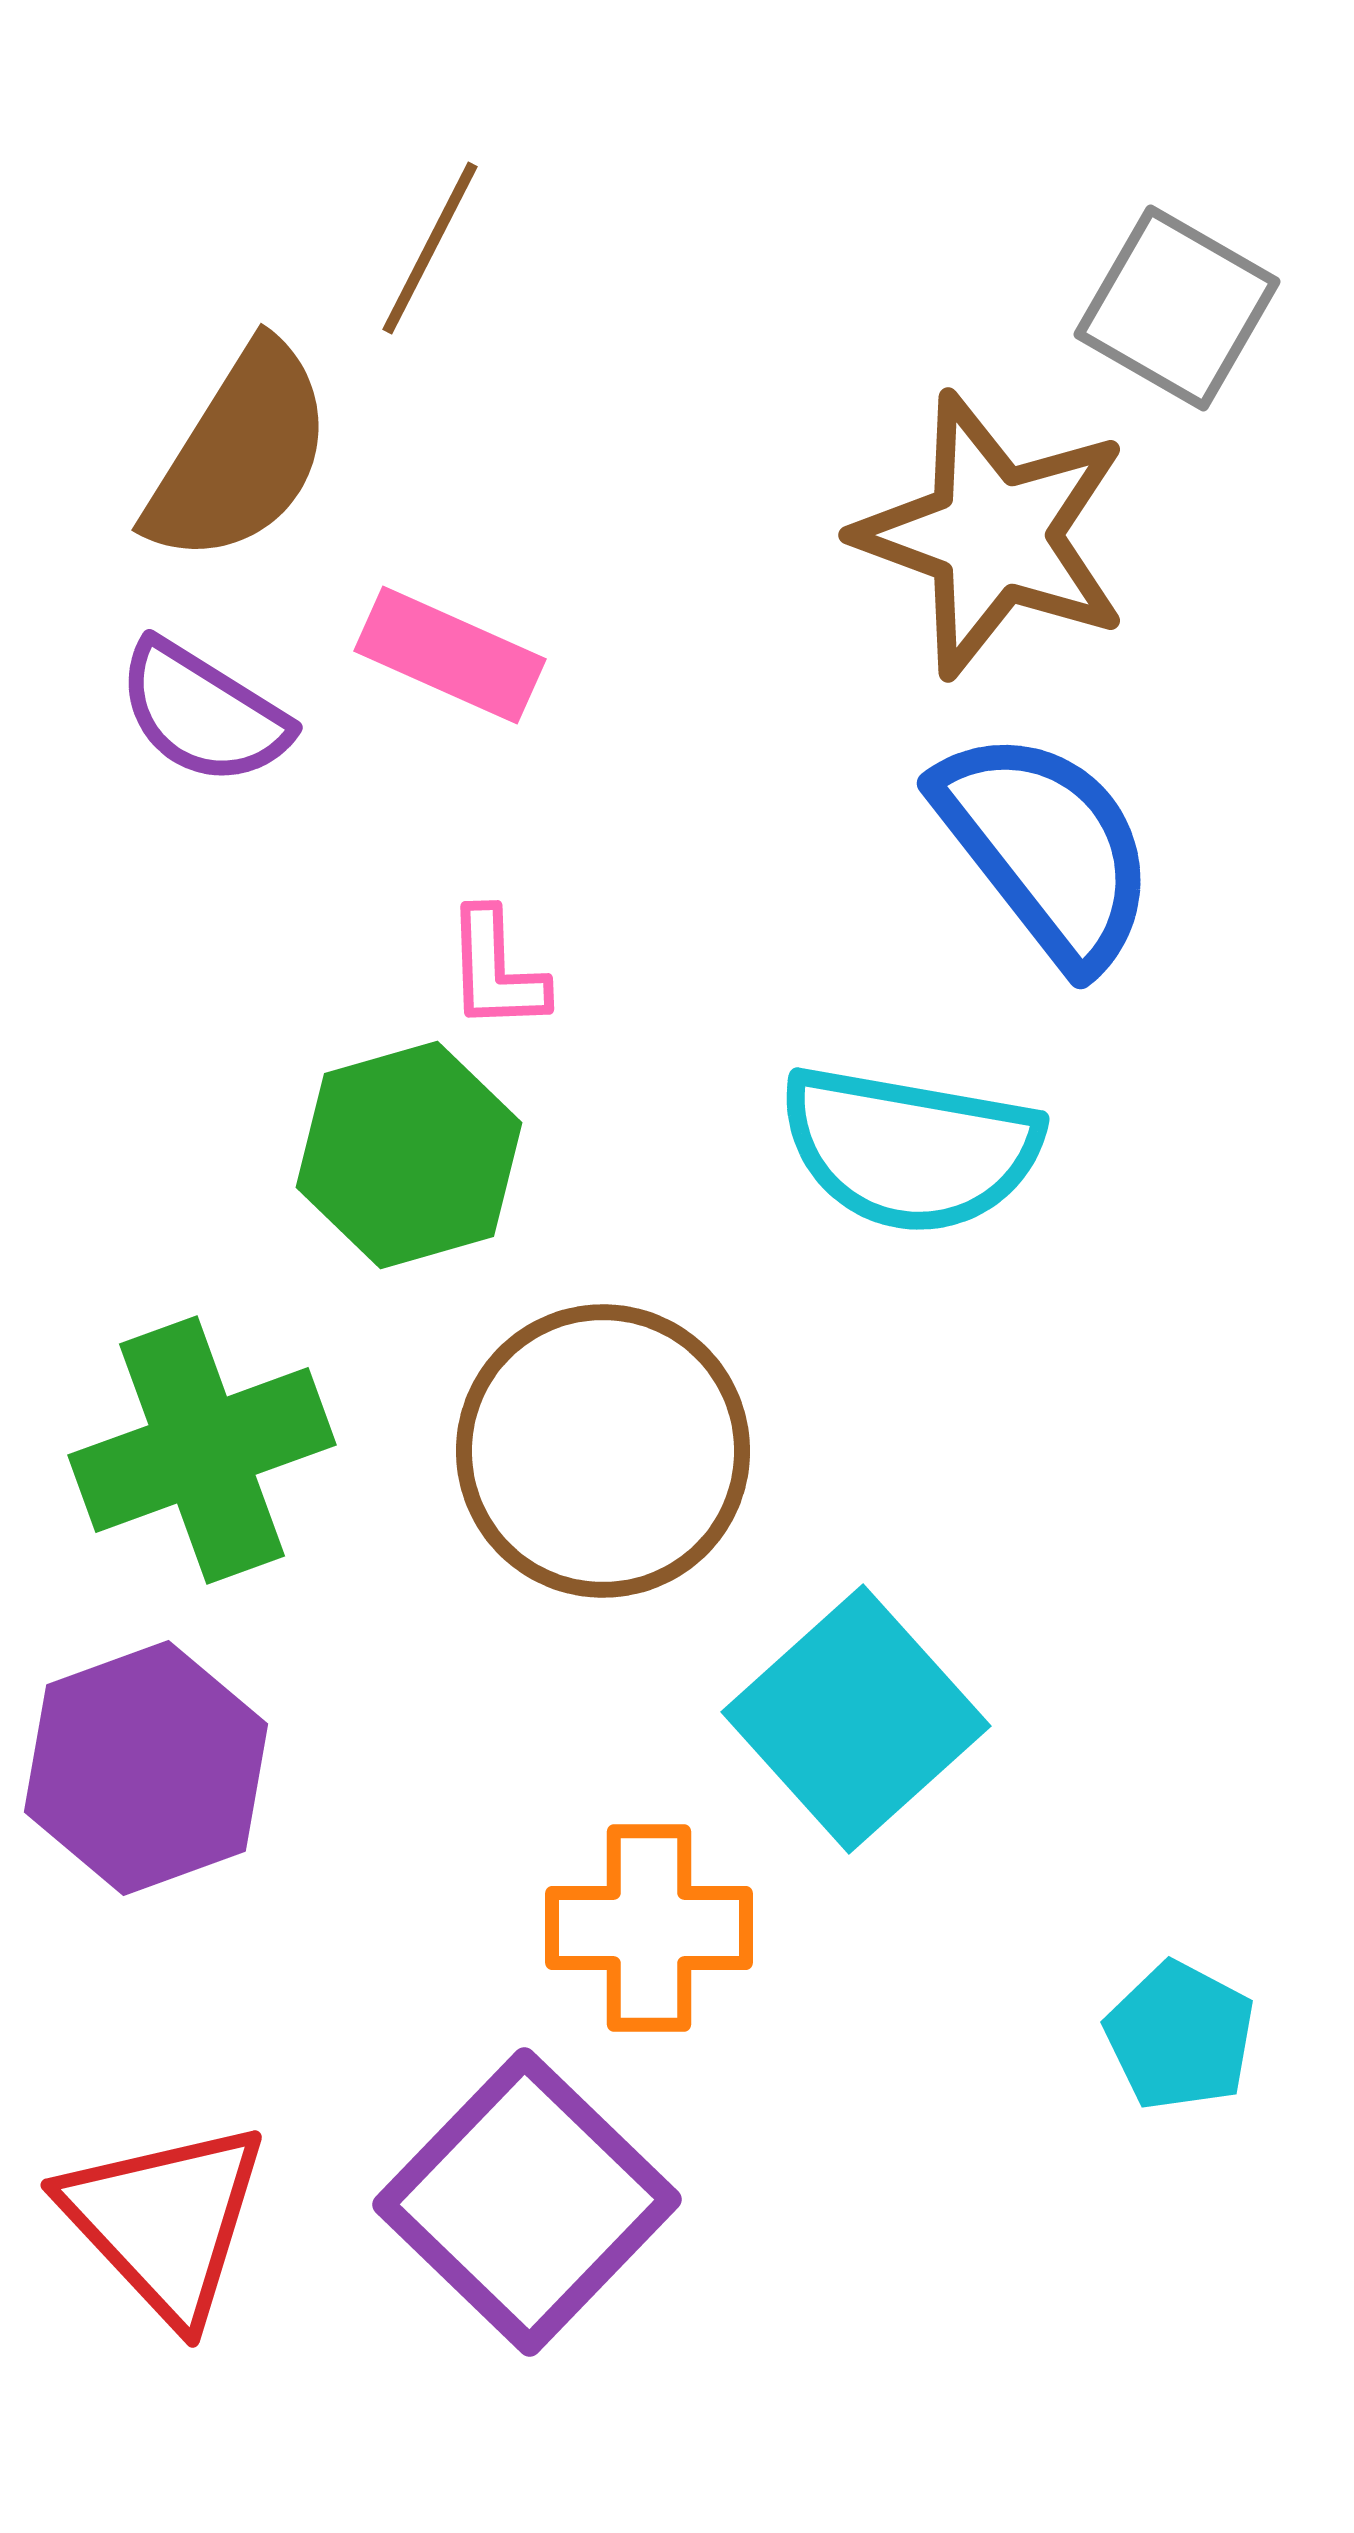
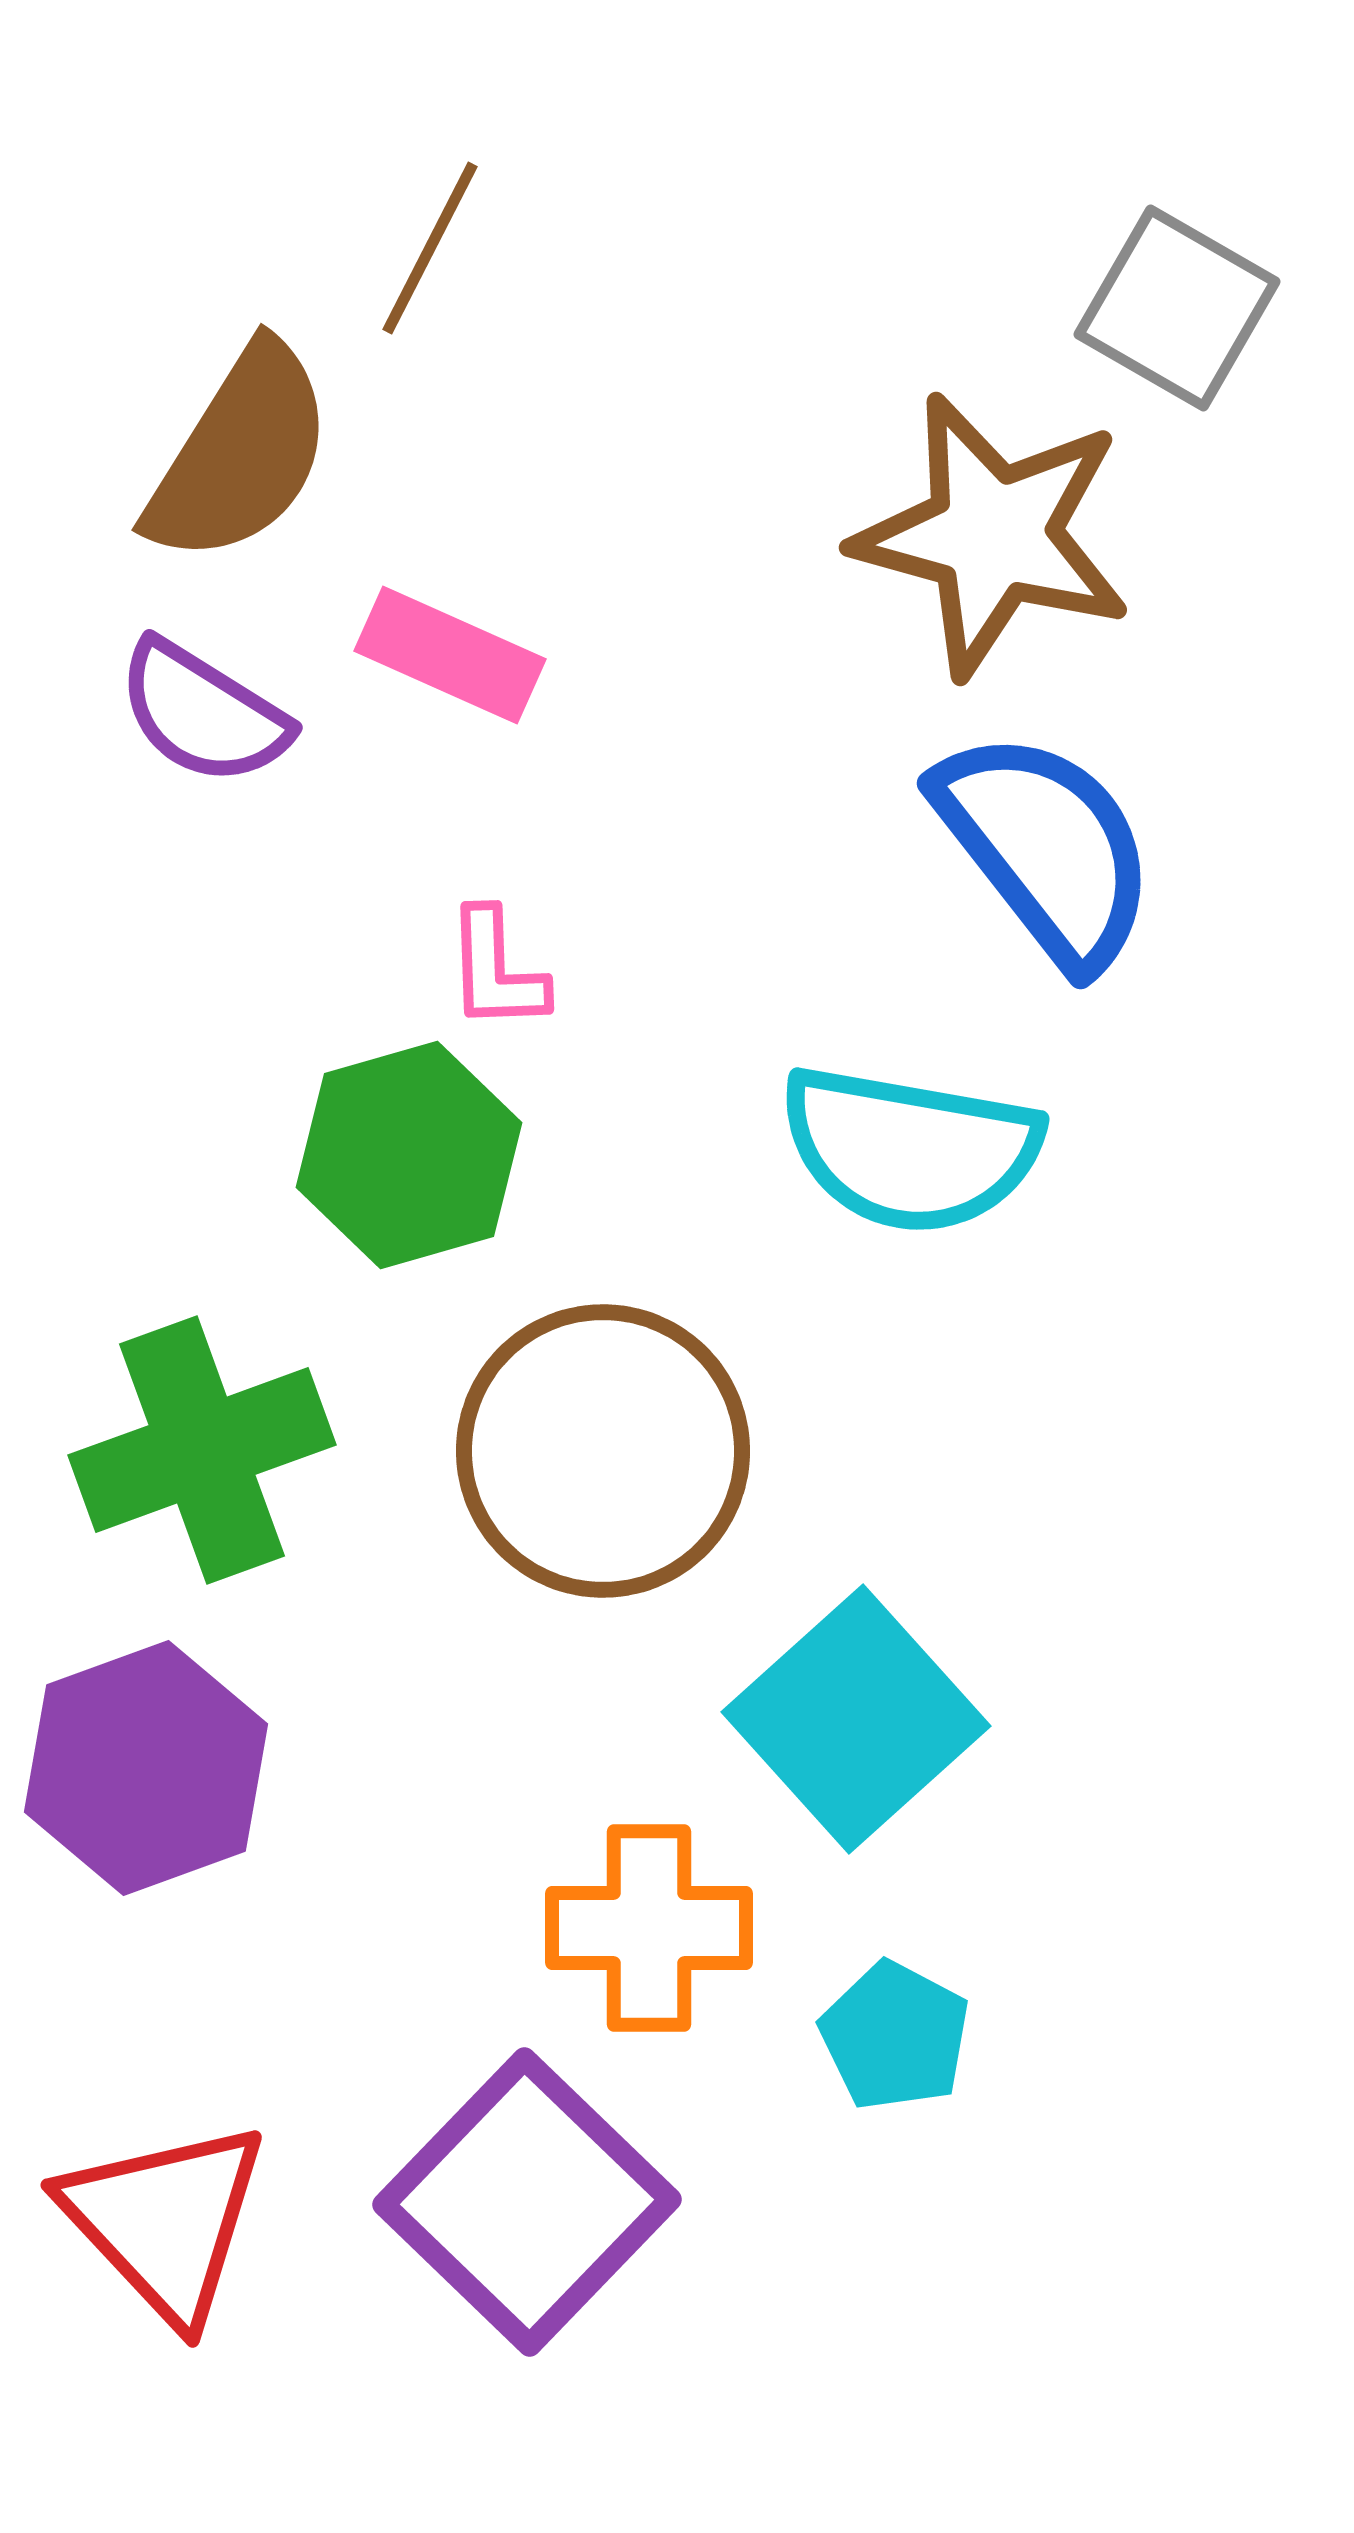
brown star: rotated 5 degrees counterclockwise
cyan pentagon: moved 285 px left
